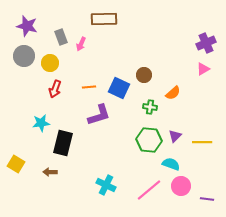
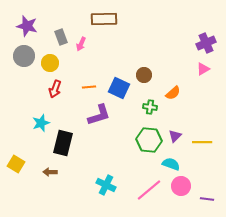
cyan star: rotated 12 degrees counterclockwise
